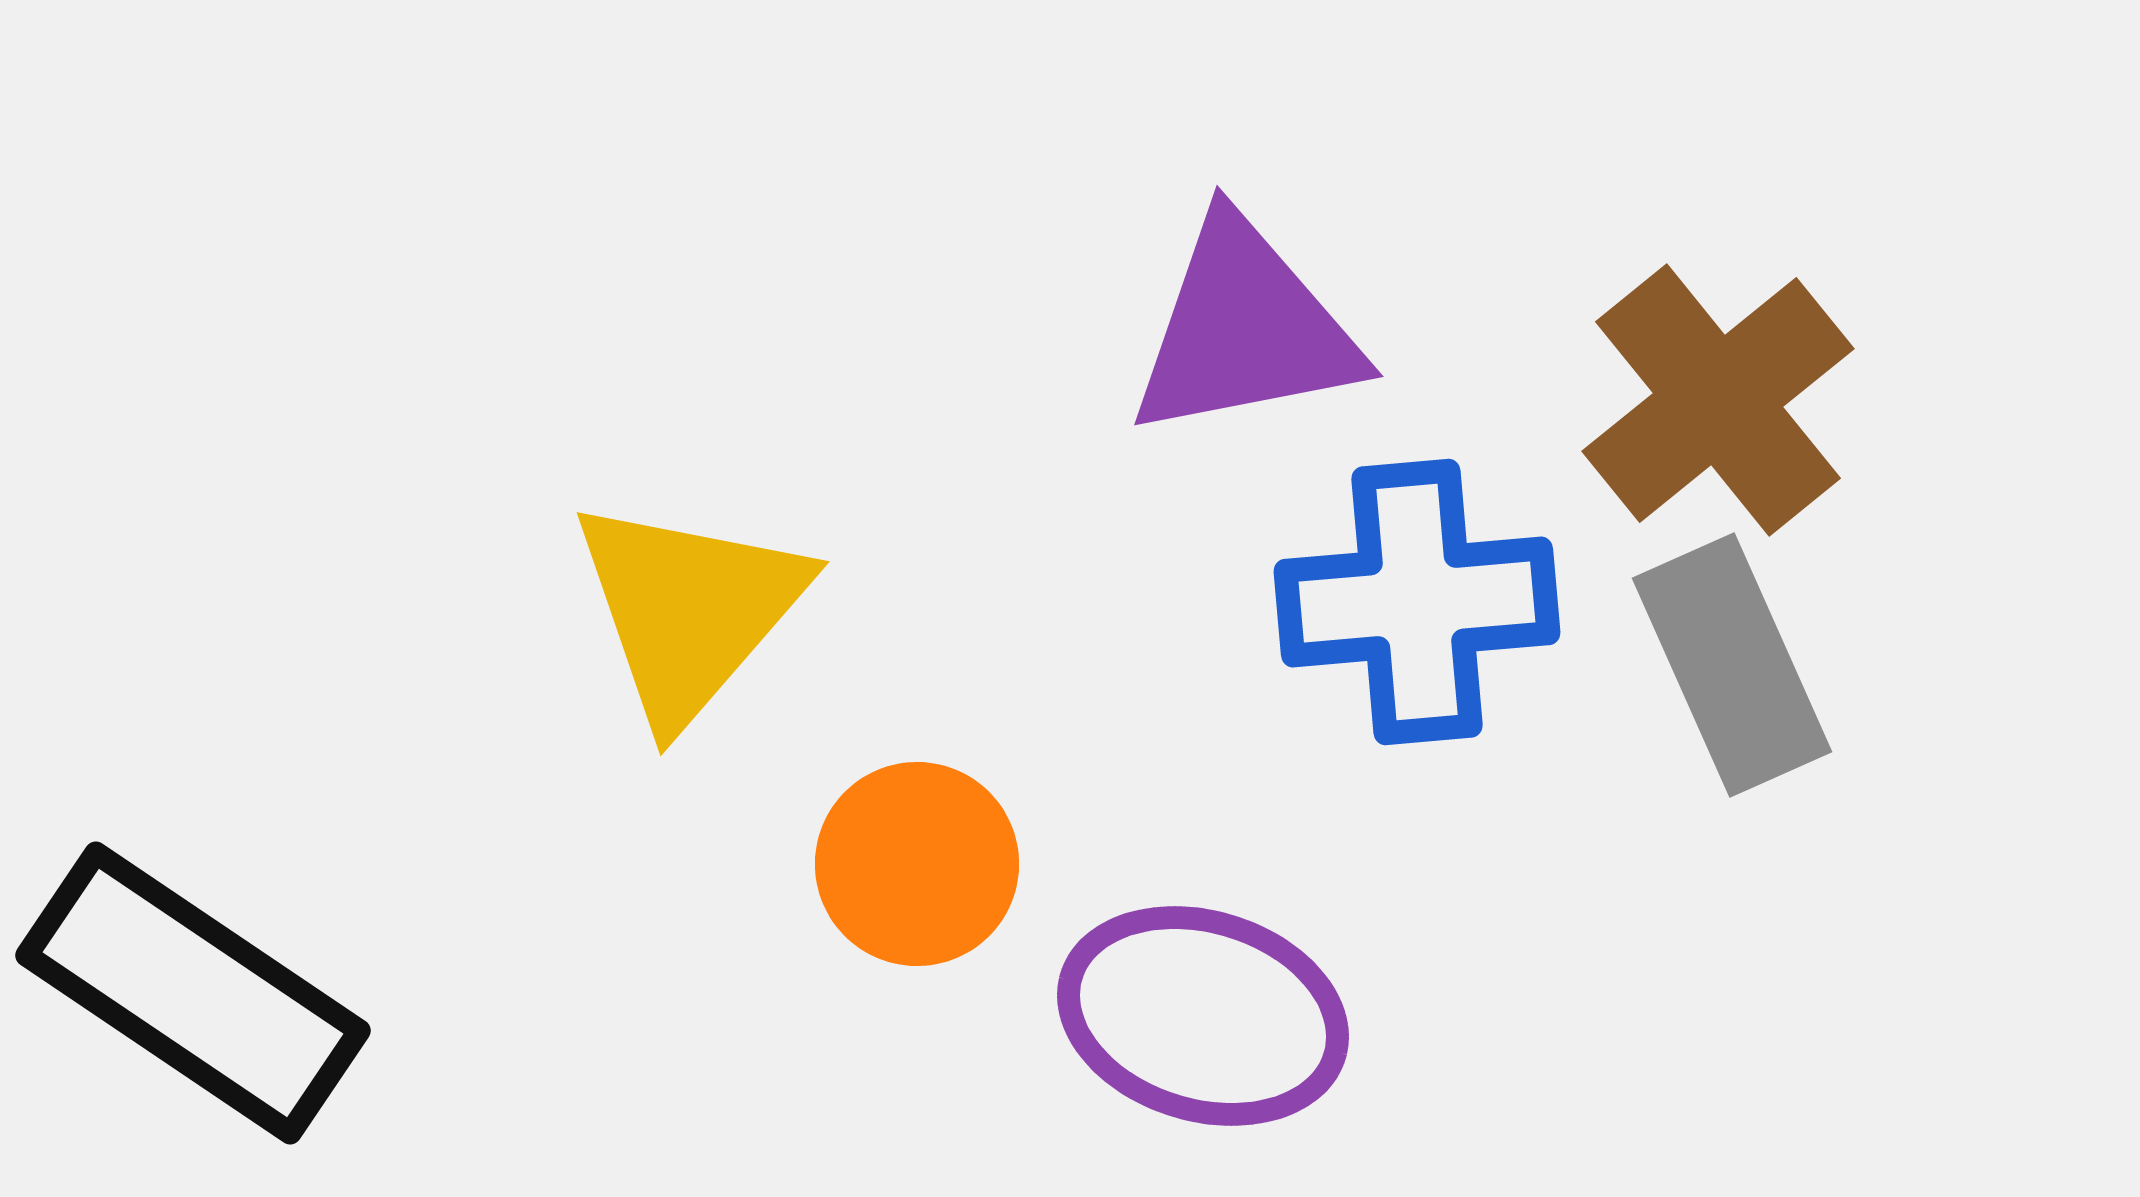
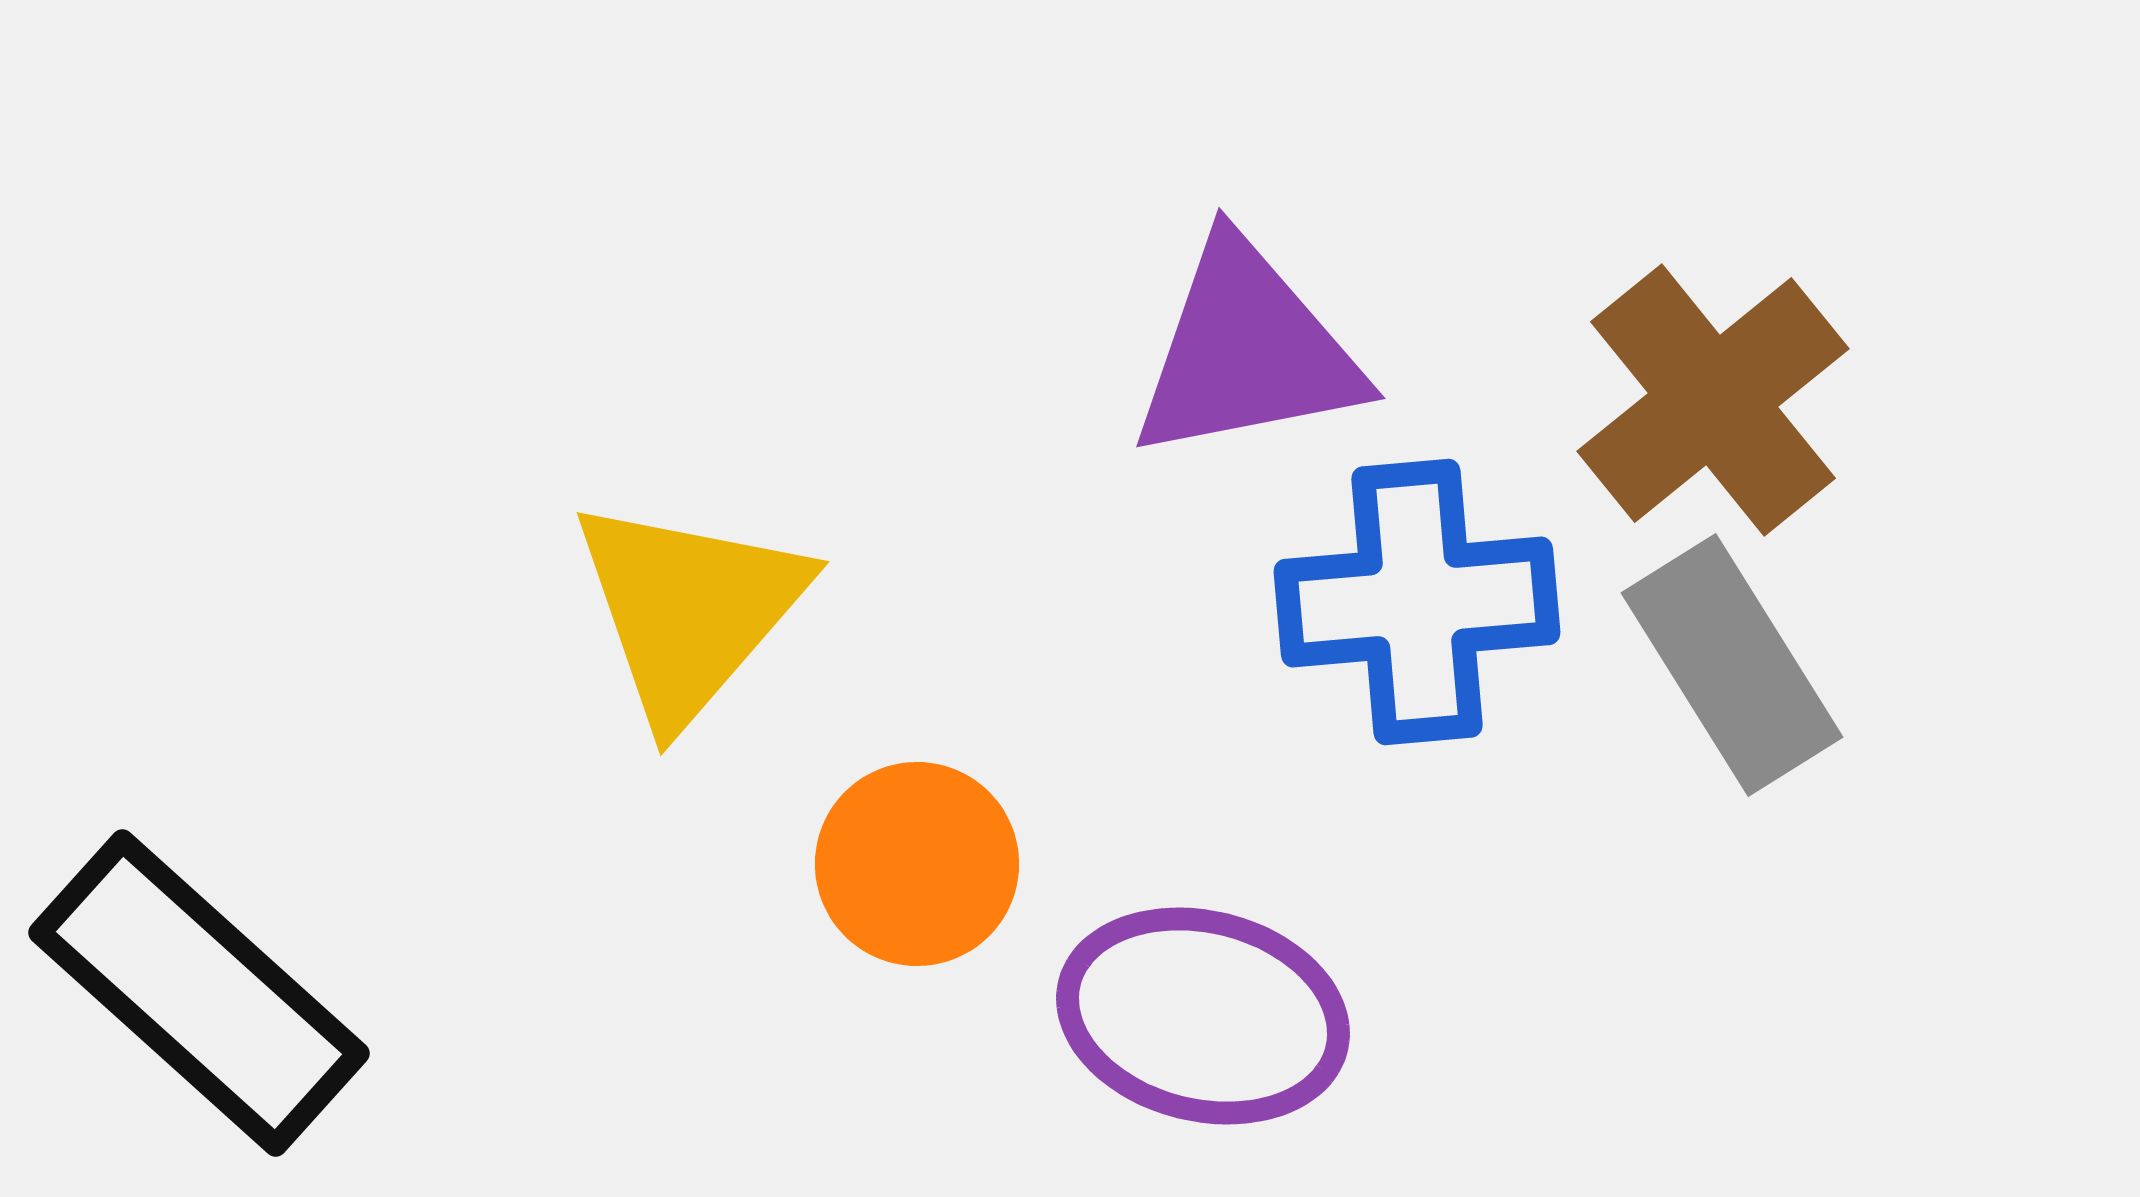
purple triangle: moved 2 px right, 22 px down
brown cross: moved 5 px left
gray rectangle: rotated 8 degrees counterclockwise
black rectangle: moved 6 px right; rotated 8 degrees clockwise
purple ellipse: rotated 3 degrees counterclockwise
